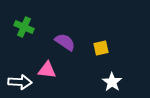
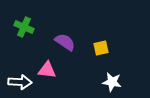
white star: rotated 24 degrees counterclockwise
